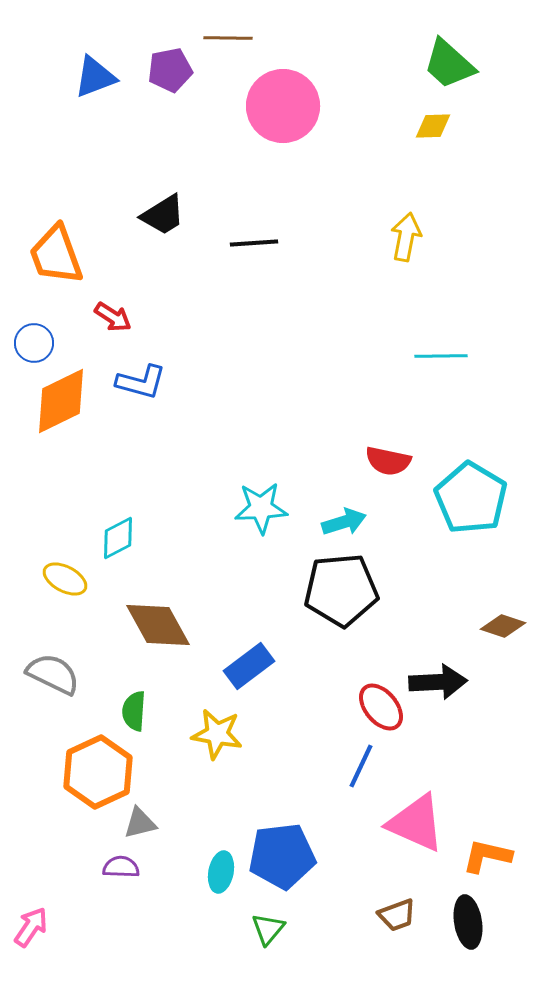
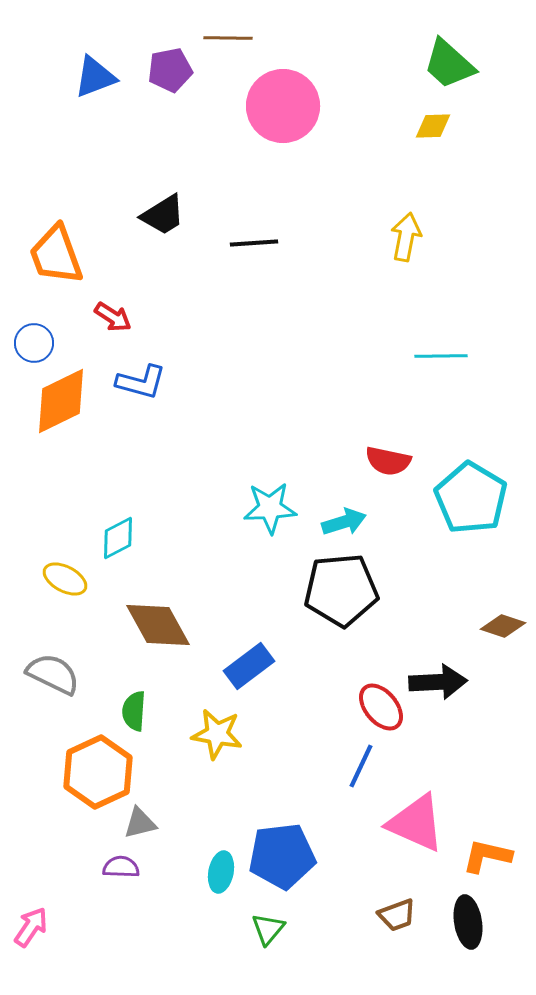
cyan star at (261, 508): moved 9 px right
